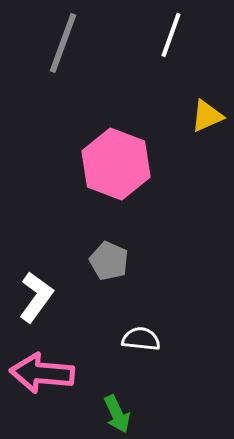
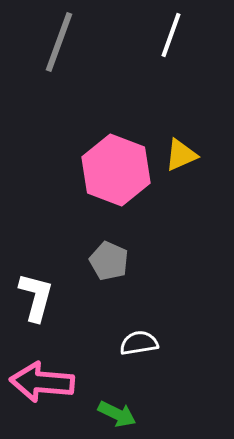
gray line: moved 4 px left, 1 px up
yellow triangle: moved 26 px left, 39 px down
pink hexagon: moved 6 px down
white L-shape: rotated 21 degrees counterclockwise
white semicircle: moved 2 px left, 4 px down; rotated 15 degrees counterclockwise
pink arrow: moved 9 px down
green arrow: rotated 39 degrees counterclockwise
